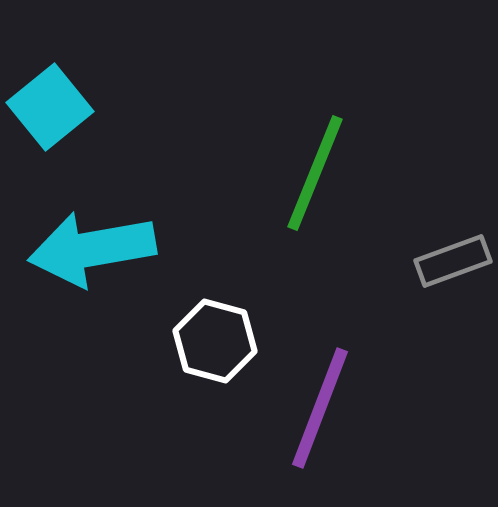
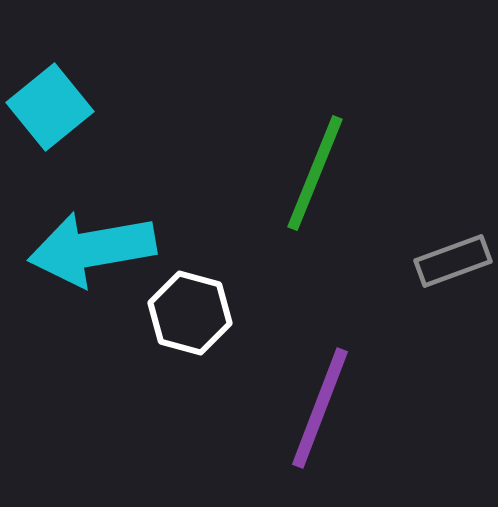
white hexagon: moved 25 px left, 28 px up
